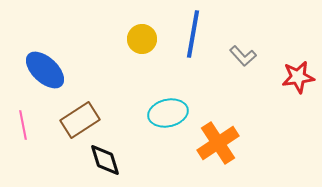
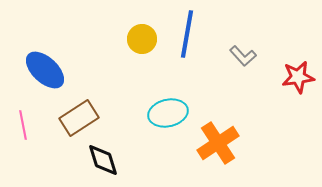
blue line: moved 6 px left
brown rectangle: moved 1 px left, 2 px up
black diamond: moved 2 px left
